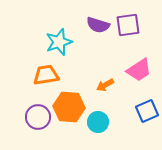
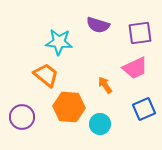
purple square: moved 12 px right, 8 px down
cyan star: rotated 24 degrees clockwise
pink trapezoid: moved 4 px left, 2 px up; rotated 8 degrees clockwise
orange trapezoid: rotated 48 degrees clockwise
orange arrow: rotated 84 degrees clockwise
blue square: moved 3 px left, 2 px up
purple circle: moved 16 px left
cyan circle: moved 2 px right, 2 px down
